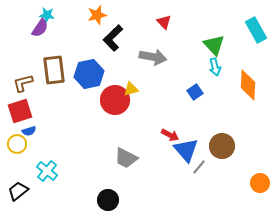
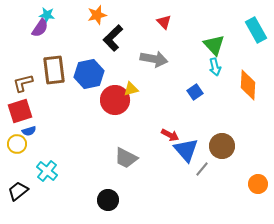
gray arrow: moved 1 px right, 2 px down
gray line: moved 3 px right, 2 px down
orange circle: moved 2 px left, 1 px down
